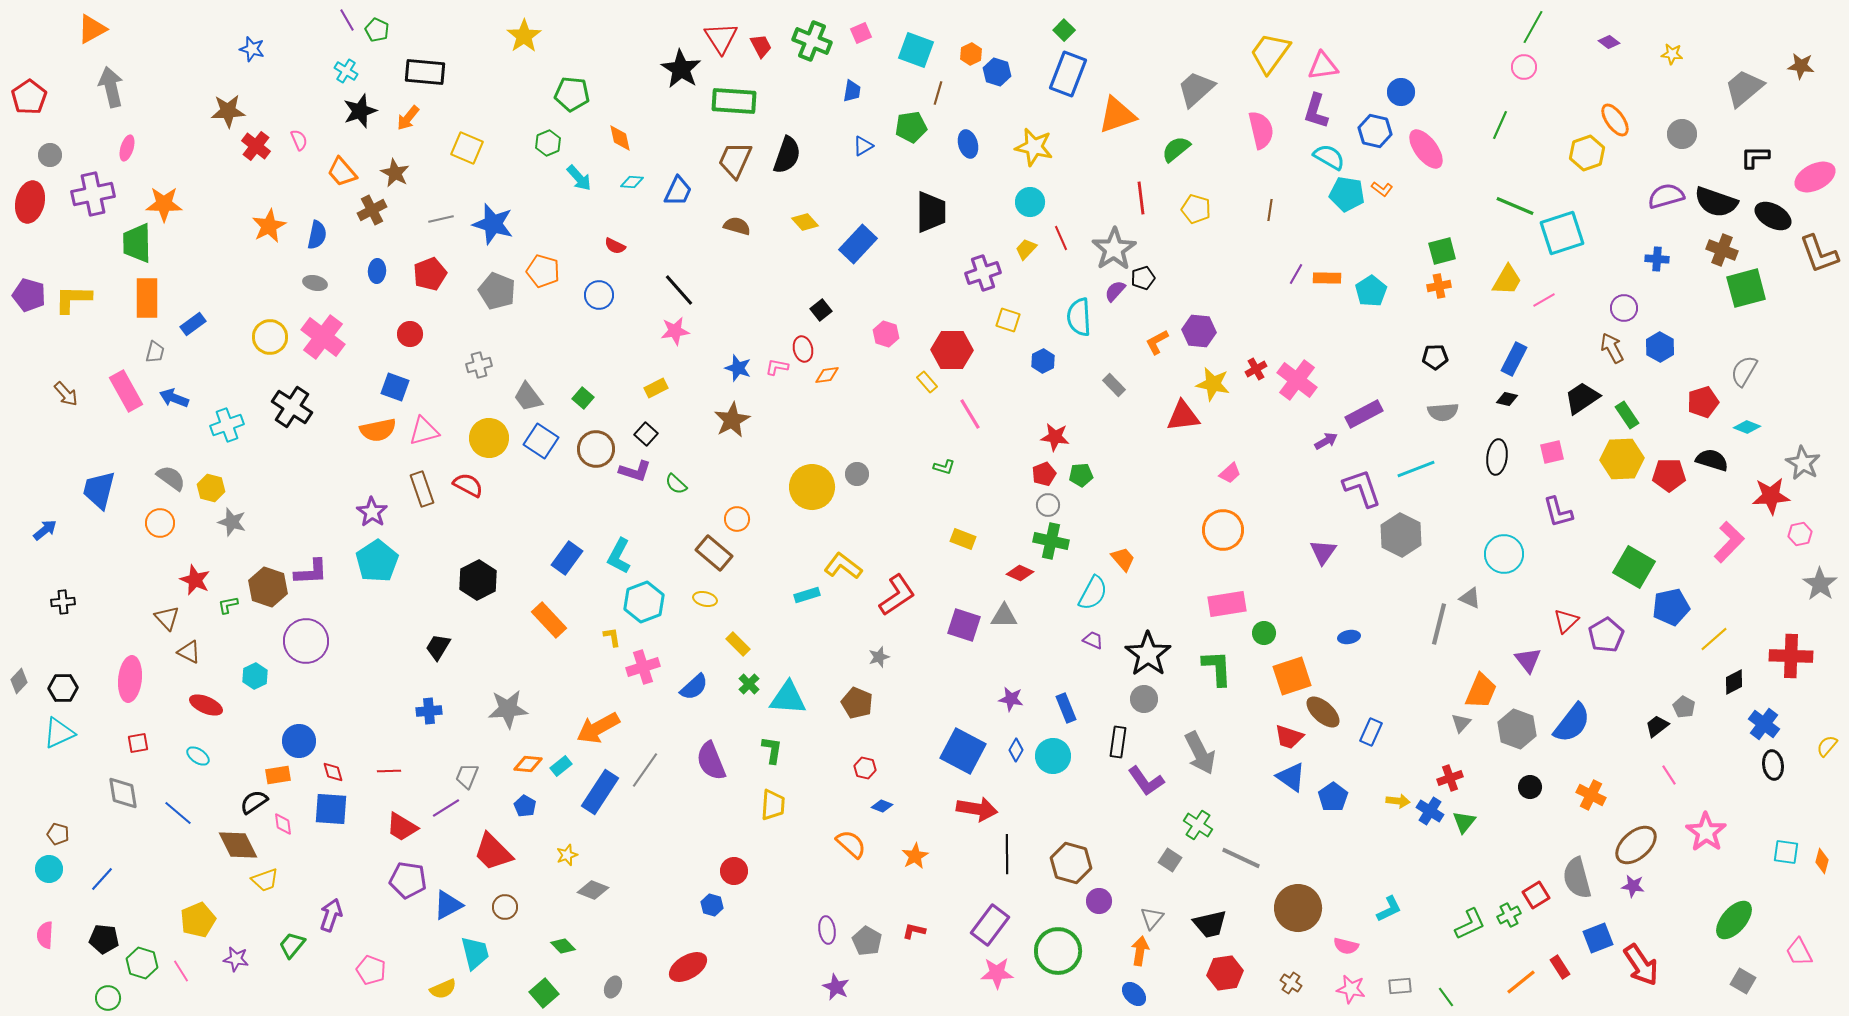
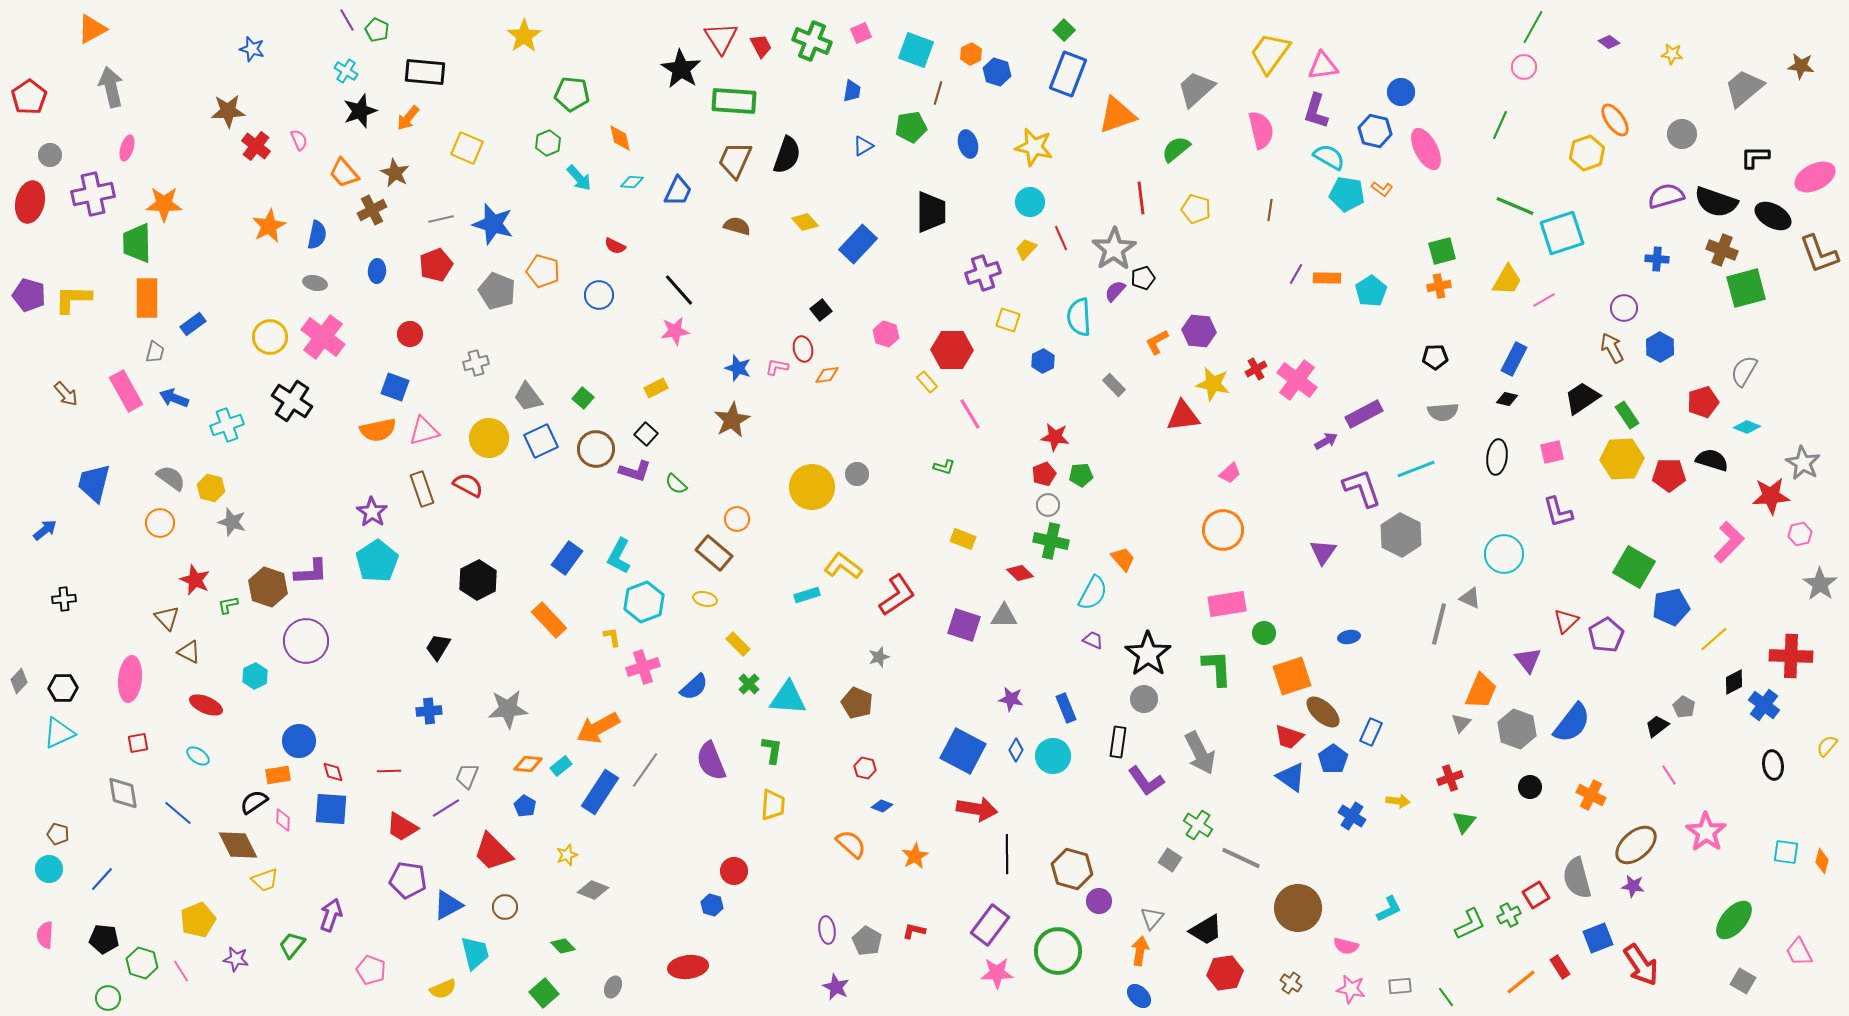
pink ellipse at (1426, 149): rotated 9 degrees clockwise
orange trapezoid at (342, 172): moved 2 px right, 1 px down
red pentagon at (430, 274): moved 6 px right, 9 px up
gray cross at (479, 365): moved 3 px left, 2 px up
black cross at (292, 407): moved 6 px up
blue square at (541, 441): rotated 32 degrees clockwise
blue trapezoid at (99, 490): moved 5 px left, 7 px up
red diamond at (1020, 573): rotated 20 degrees clockwise
black cross at (63, 602): moved 1 px right, 3 px up
blue cross at (1764, 724): moved 19 px up
blue pentagon at (1333, 797): moved 38 px up
blue cross at (1430, 811): moved 78 px left, 5 px down
pink diamond at (283, 824): moved 4 px up; rotated 10 degrees clockwise
brown hexagon at (1071, 863): moved 1 px right, 6 px down
black trapezoid at (1210, 924): moved 4 px left, 6 px down; rotated 18 degrees counterclockwise
red ellipse at (688, 967): rotated 24 degrees clockwise
blue ellipse at (1134, 994): moved 5 px right, 2 px down
